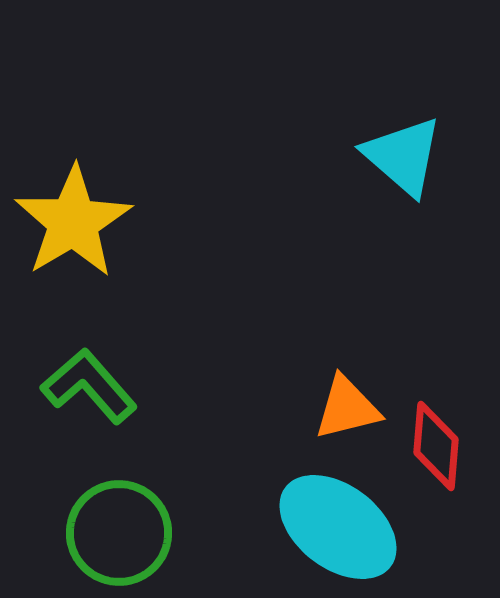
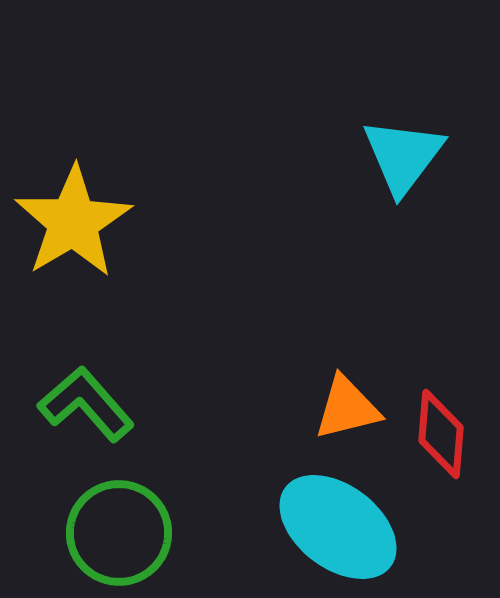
cyan triangle: rotated 26 degrees clockwise
green L-shape: moved 3 px left, 18 px down
red diamond: moved 5 px right, 12 px up
